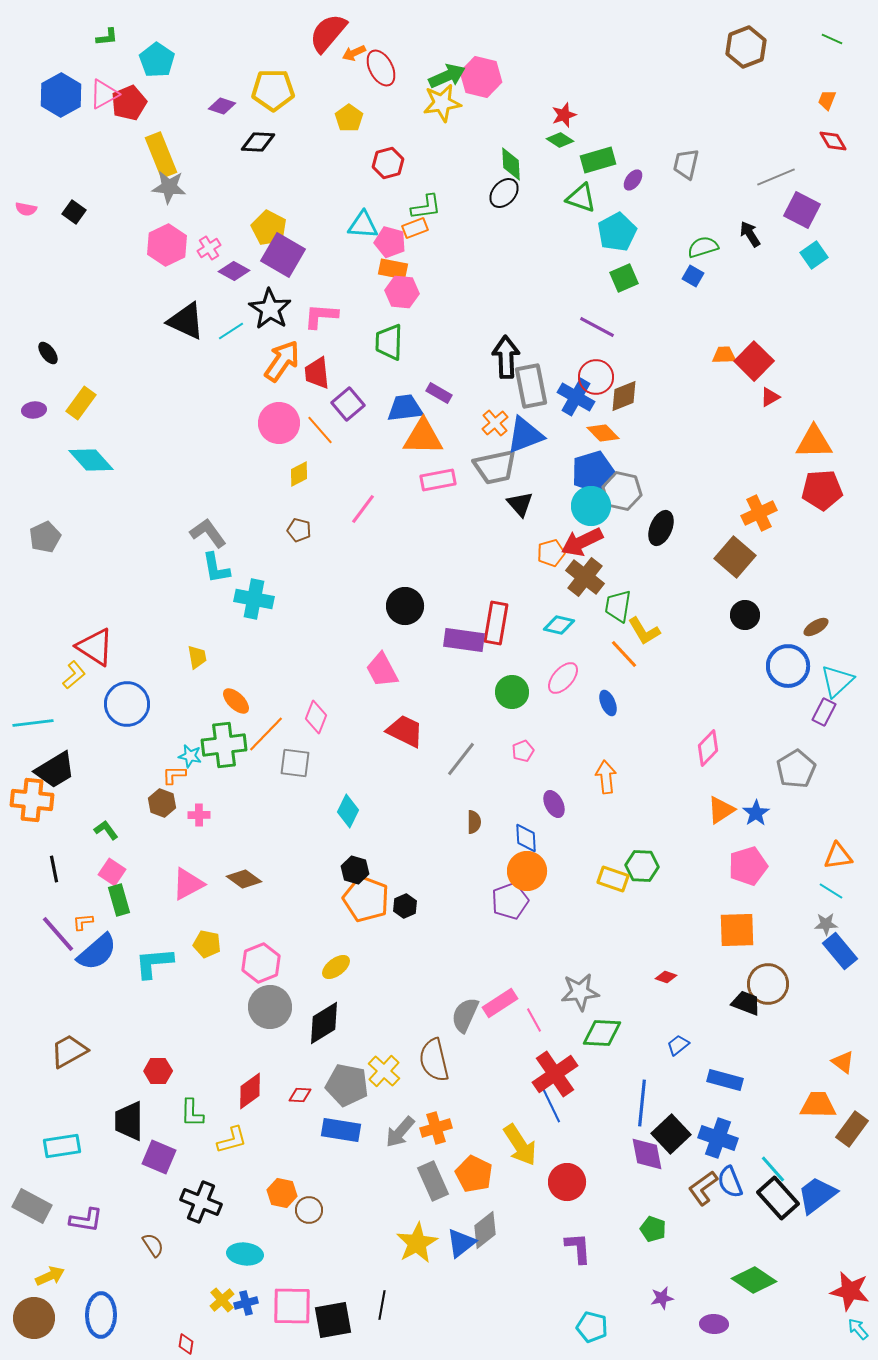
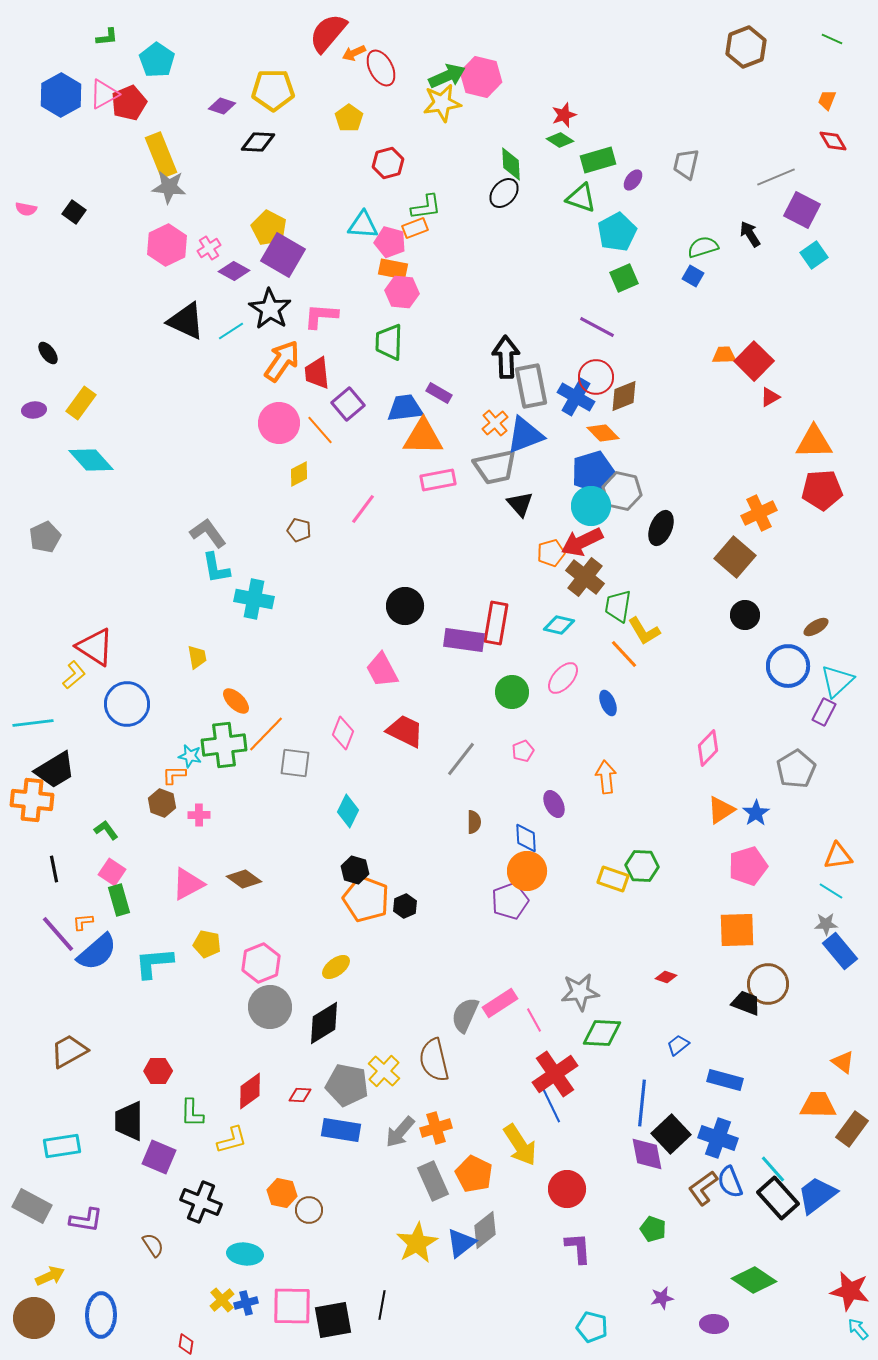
pink diamond at (316, 717): moved 27 px right, 16 px down
red circle at (567, 1182): moved 7 px down
